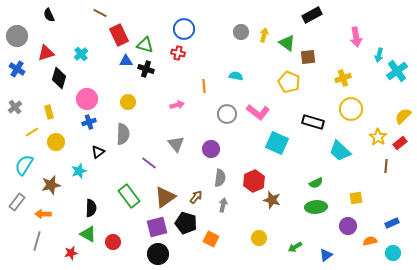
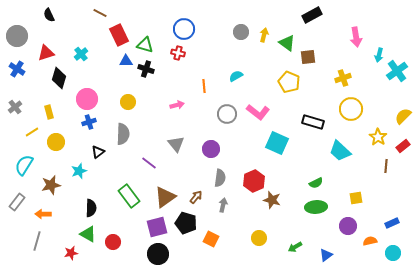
cyan semicircle at (236, 76): rotated 40 degrees counterclockwise
red rectangle at (400, 143): moved 3 px right, 3 px down
